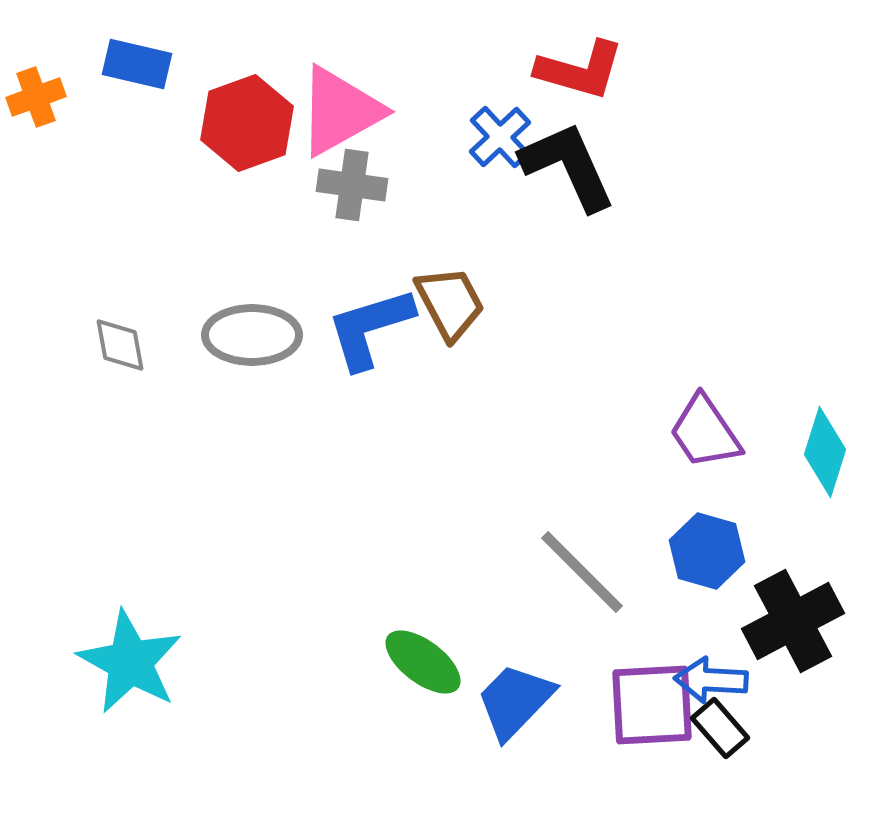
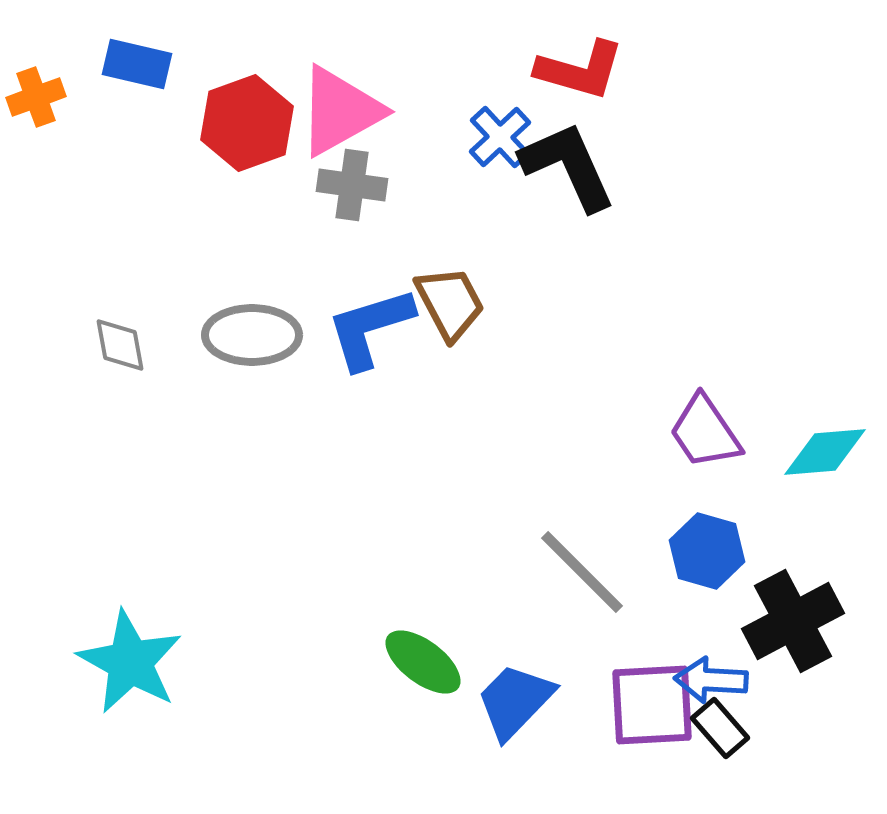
cyan diamond: rotated 68 degrees clockwise
